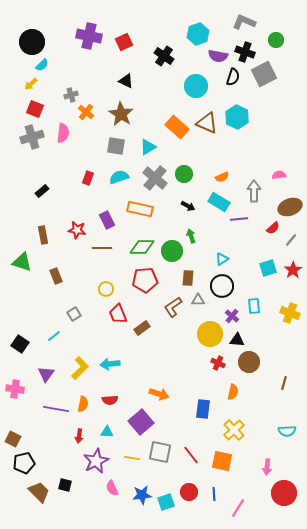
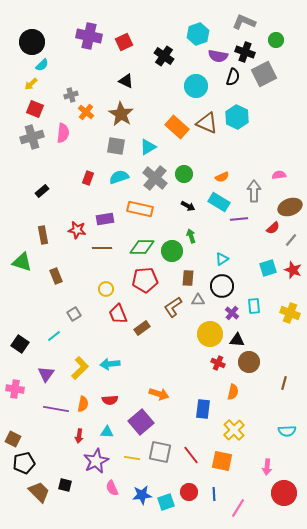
purple rectangle at (107, 220): moved 2 px left, 1 px up; rotated 72 degrees counterclockwise
red star at (293, 270): rotated 18 degrees counterclockwise
purple cross at (232, 316): moved 3 px up
